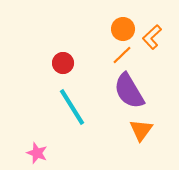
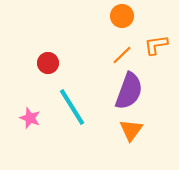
orange circle: moved 1 px left, 13 px up
orange L-shape: moved 4 px right, 8 px down; rotated 35 degrees clockwise
red circle: moved 15 px left
purple semicircle: rotated 129 degrees counterclockwise
orange triangle: moved 10 px left
pink star: moved 7 px left, 35 px up
